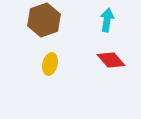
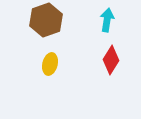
brown hexagon: moved 2 px right
red diamond: rotated 72 degrees clockwise
